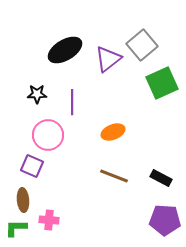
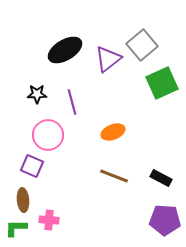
purple line: rotated 15 degrees counterclockwise
